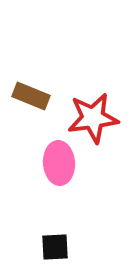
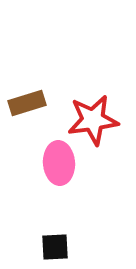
brown rectangle: moved 4 px left, 7 px down; rotated 39 degrees counterclockwise
red star: moved 2 px down
